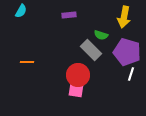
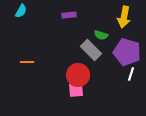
pink square: rotated 14 degrees counterclockwise
